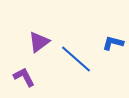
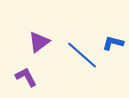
blue line: moved 6 px right, 4 px up
purple L-shape: moved 2 px right
